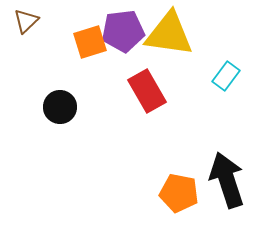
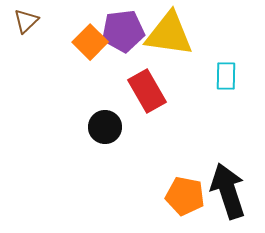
orange square: rotated 28 degrees counterclockwise
cyan rectangle: rotated 36 degrees counterclockwise
black circle: moved 45 px right, 20 px down
black arrow: moved 1 px right, 11 px down
orange pentagon: moved 6 px right, 3 px down
